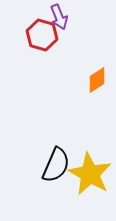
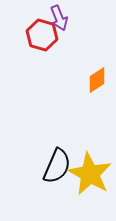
purple arrow: moved 1 px down
black semicircle: moved 1 px right, 1 px down
